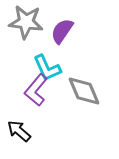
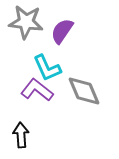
purple L-shape: moved 1 px right; rotated 88 degrees clockwise
black arrow: moved 2 px right, 4 px down; rotated 45 degrees clockwise
